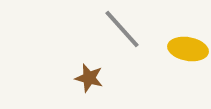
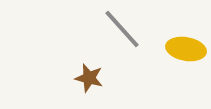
yellow ellipse: moved 2 px left
